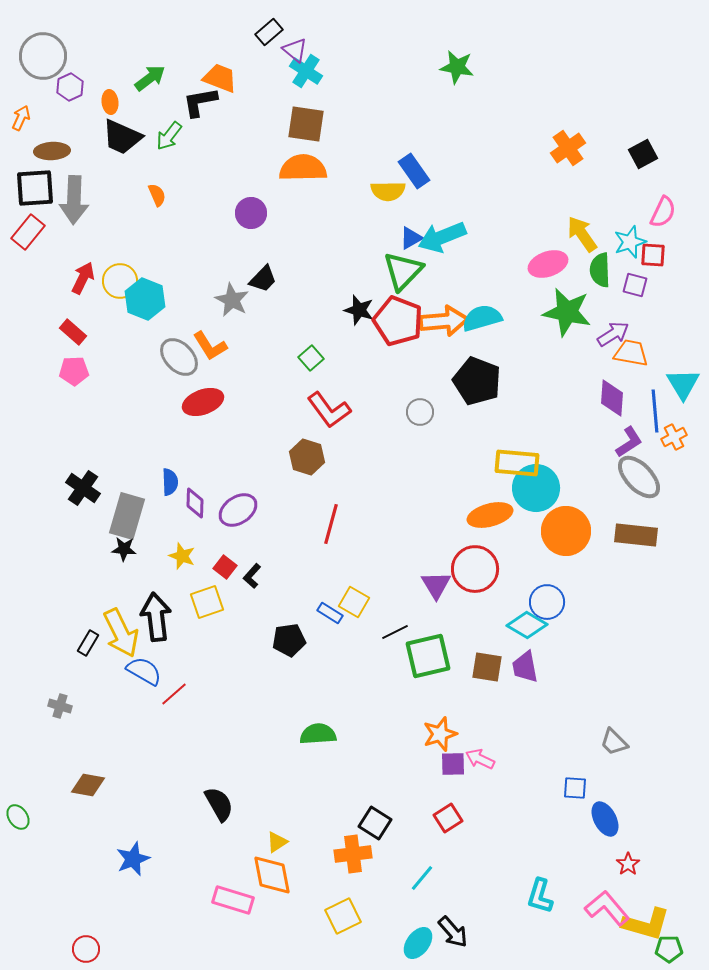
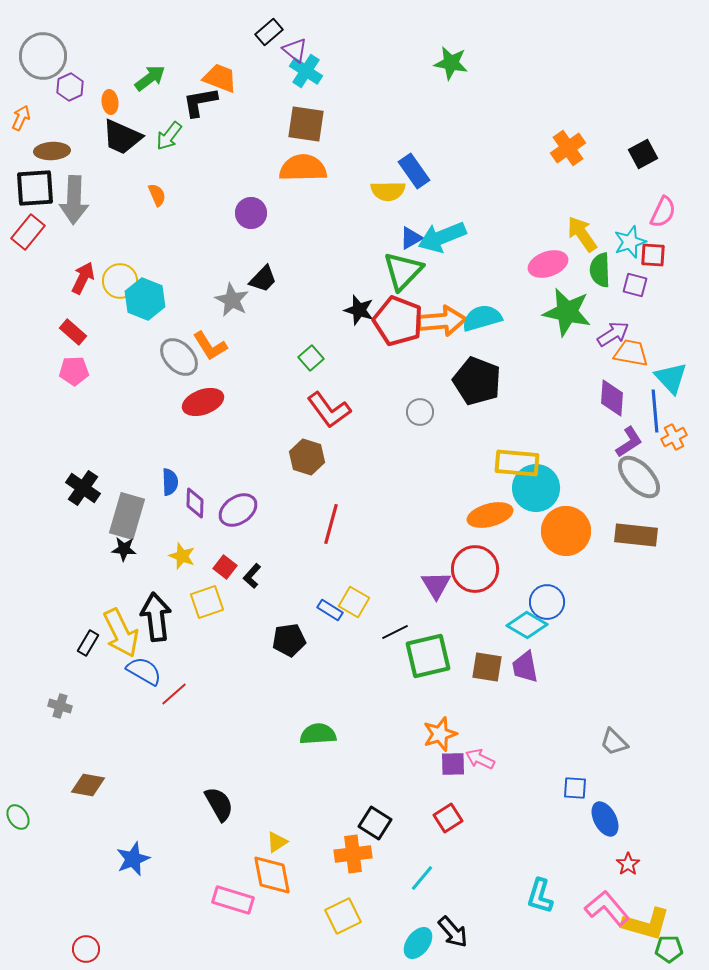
green star at (457, 67): moved 6 px left, 4 px up
orange arrow at (444, 321): moved 2 px left
cyan triangle at (683, 384): moved 12 px left, 6 px up; rotated 12 degrees counterclockwise
blue rectangle at (330, 613): moved 3 px up
